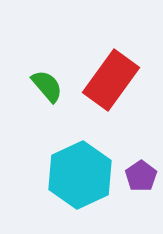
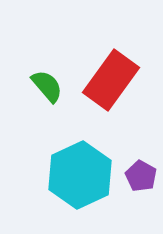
purple pentagon: rotated 8 degrees counterclockwise
